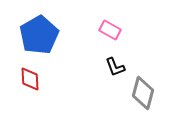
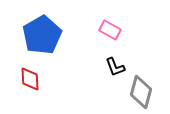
blue pentagon: moved 3 px right
gray diamond: moved 2 px left, 1 px up
